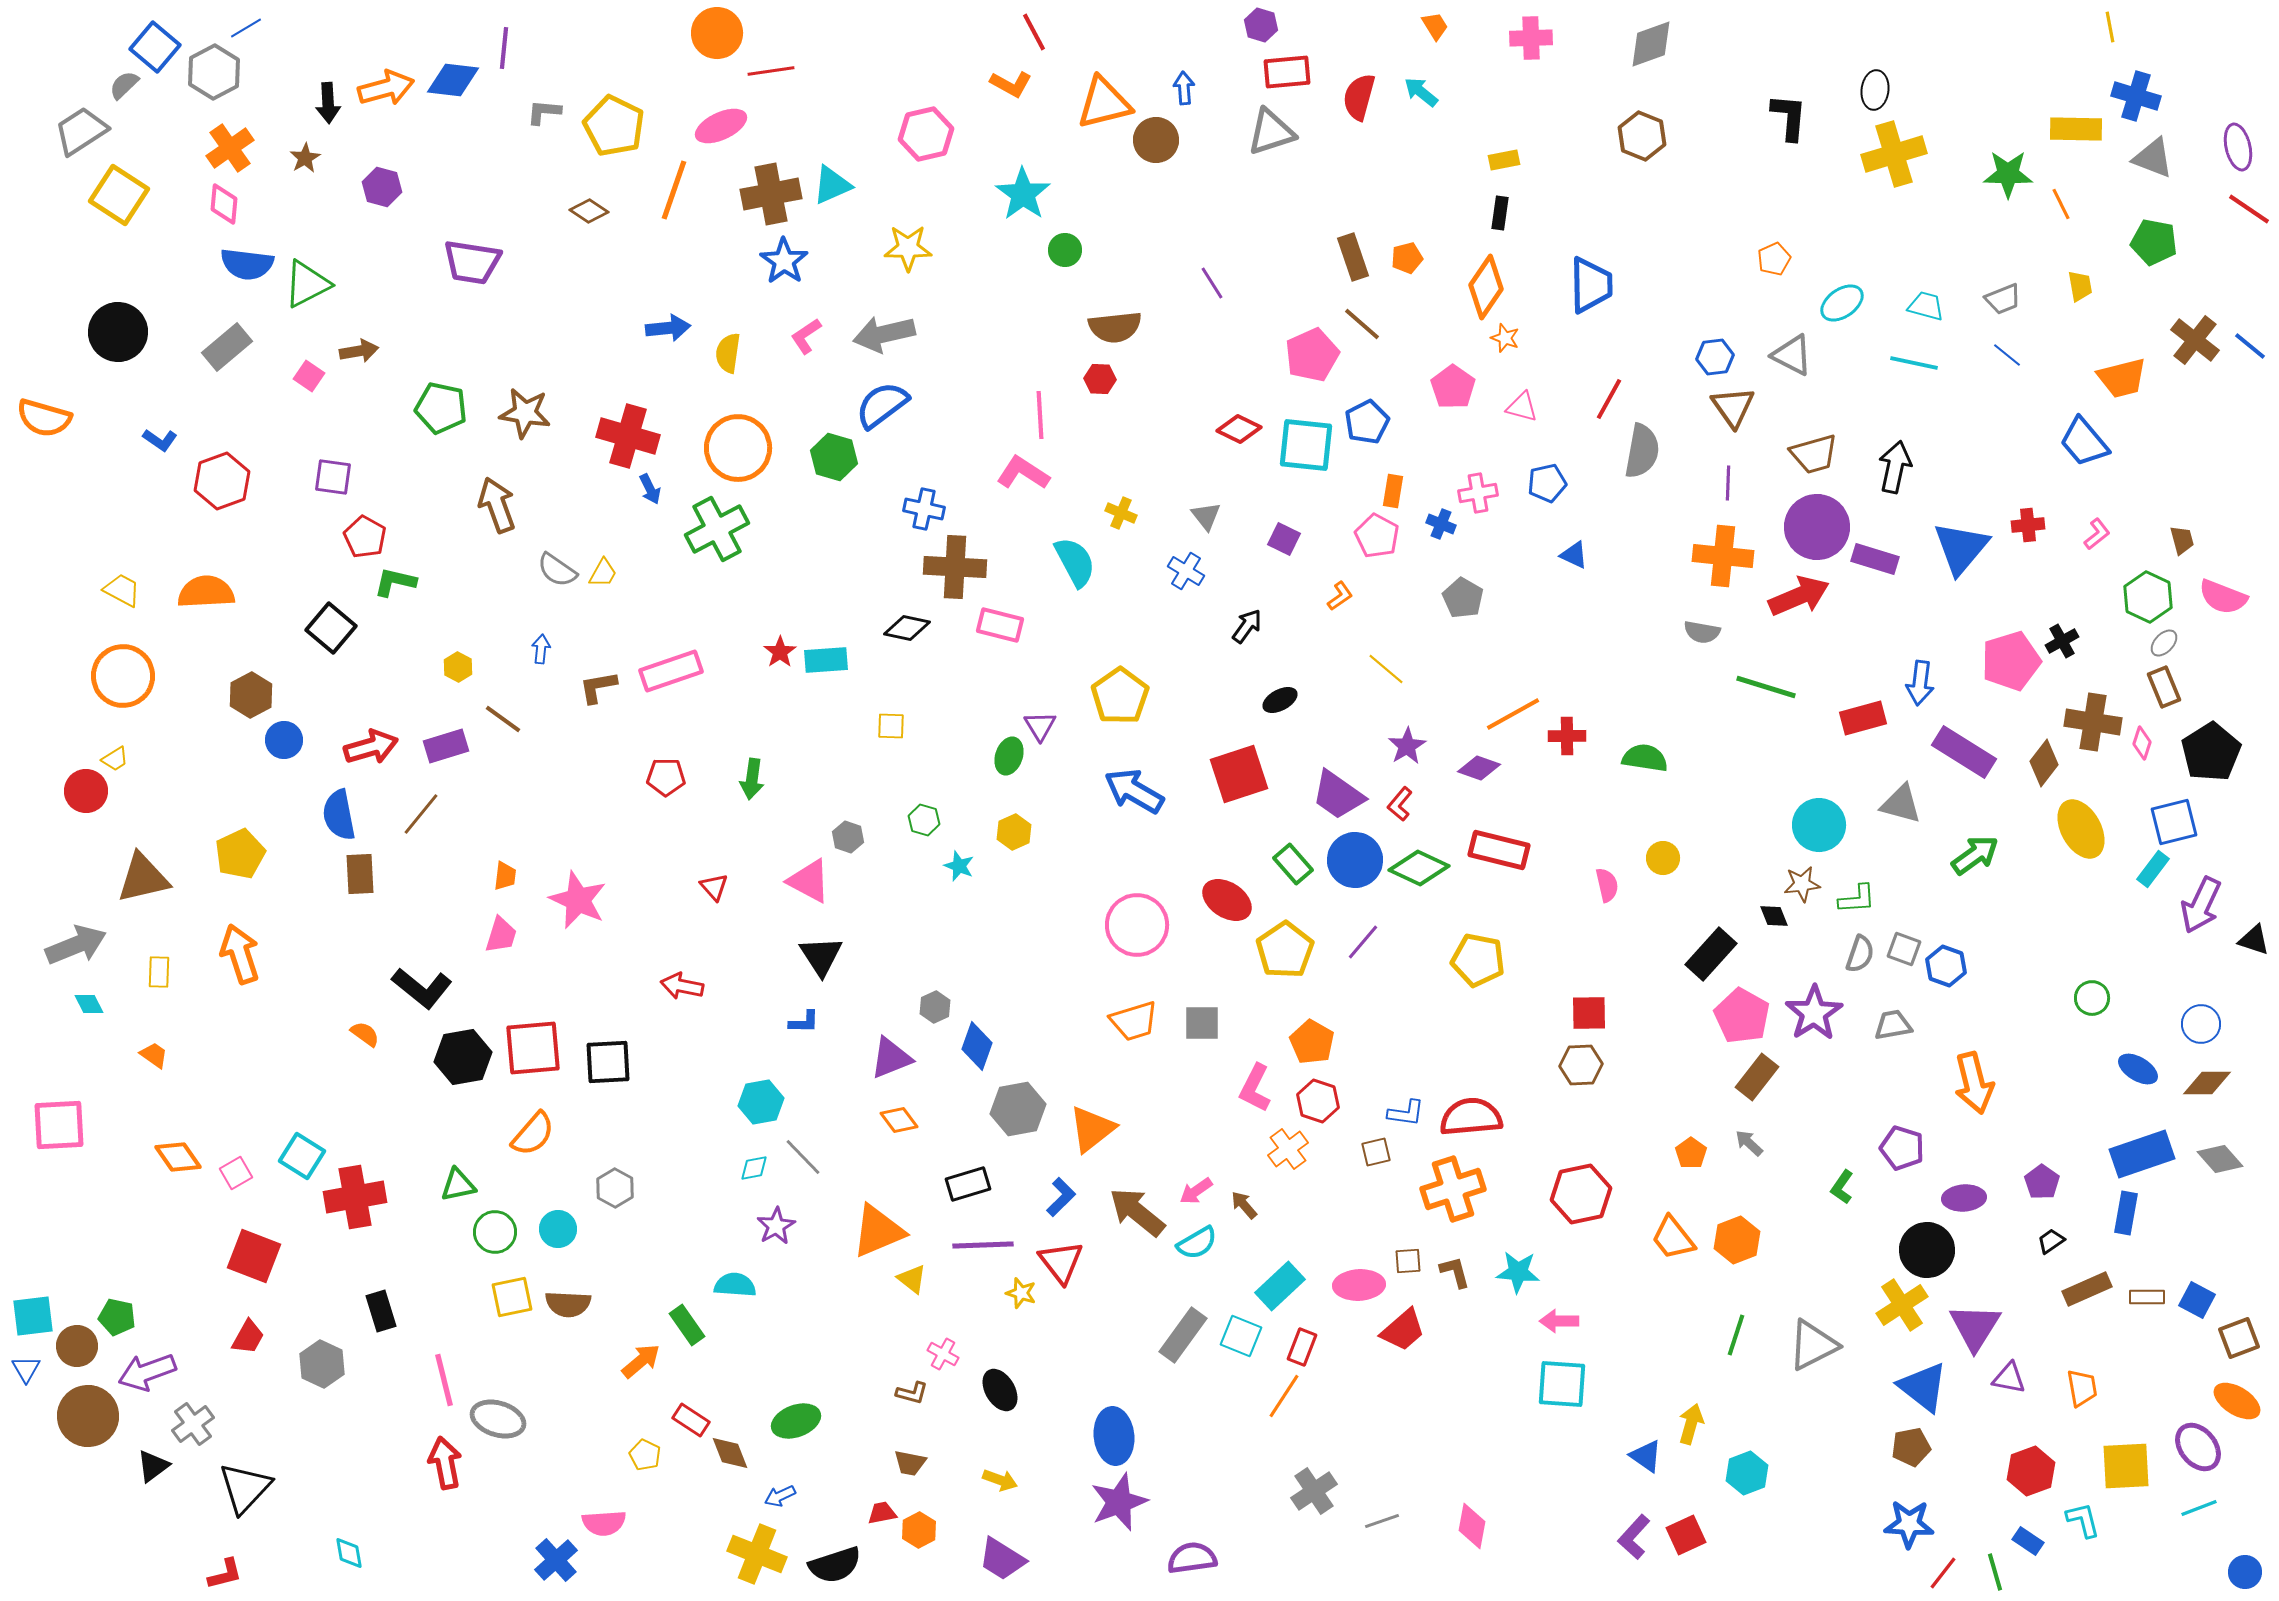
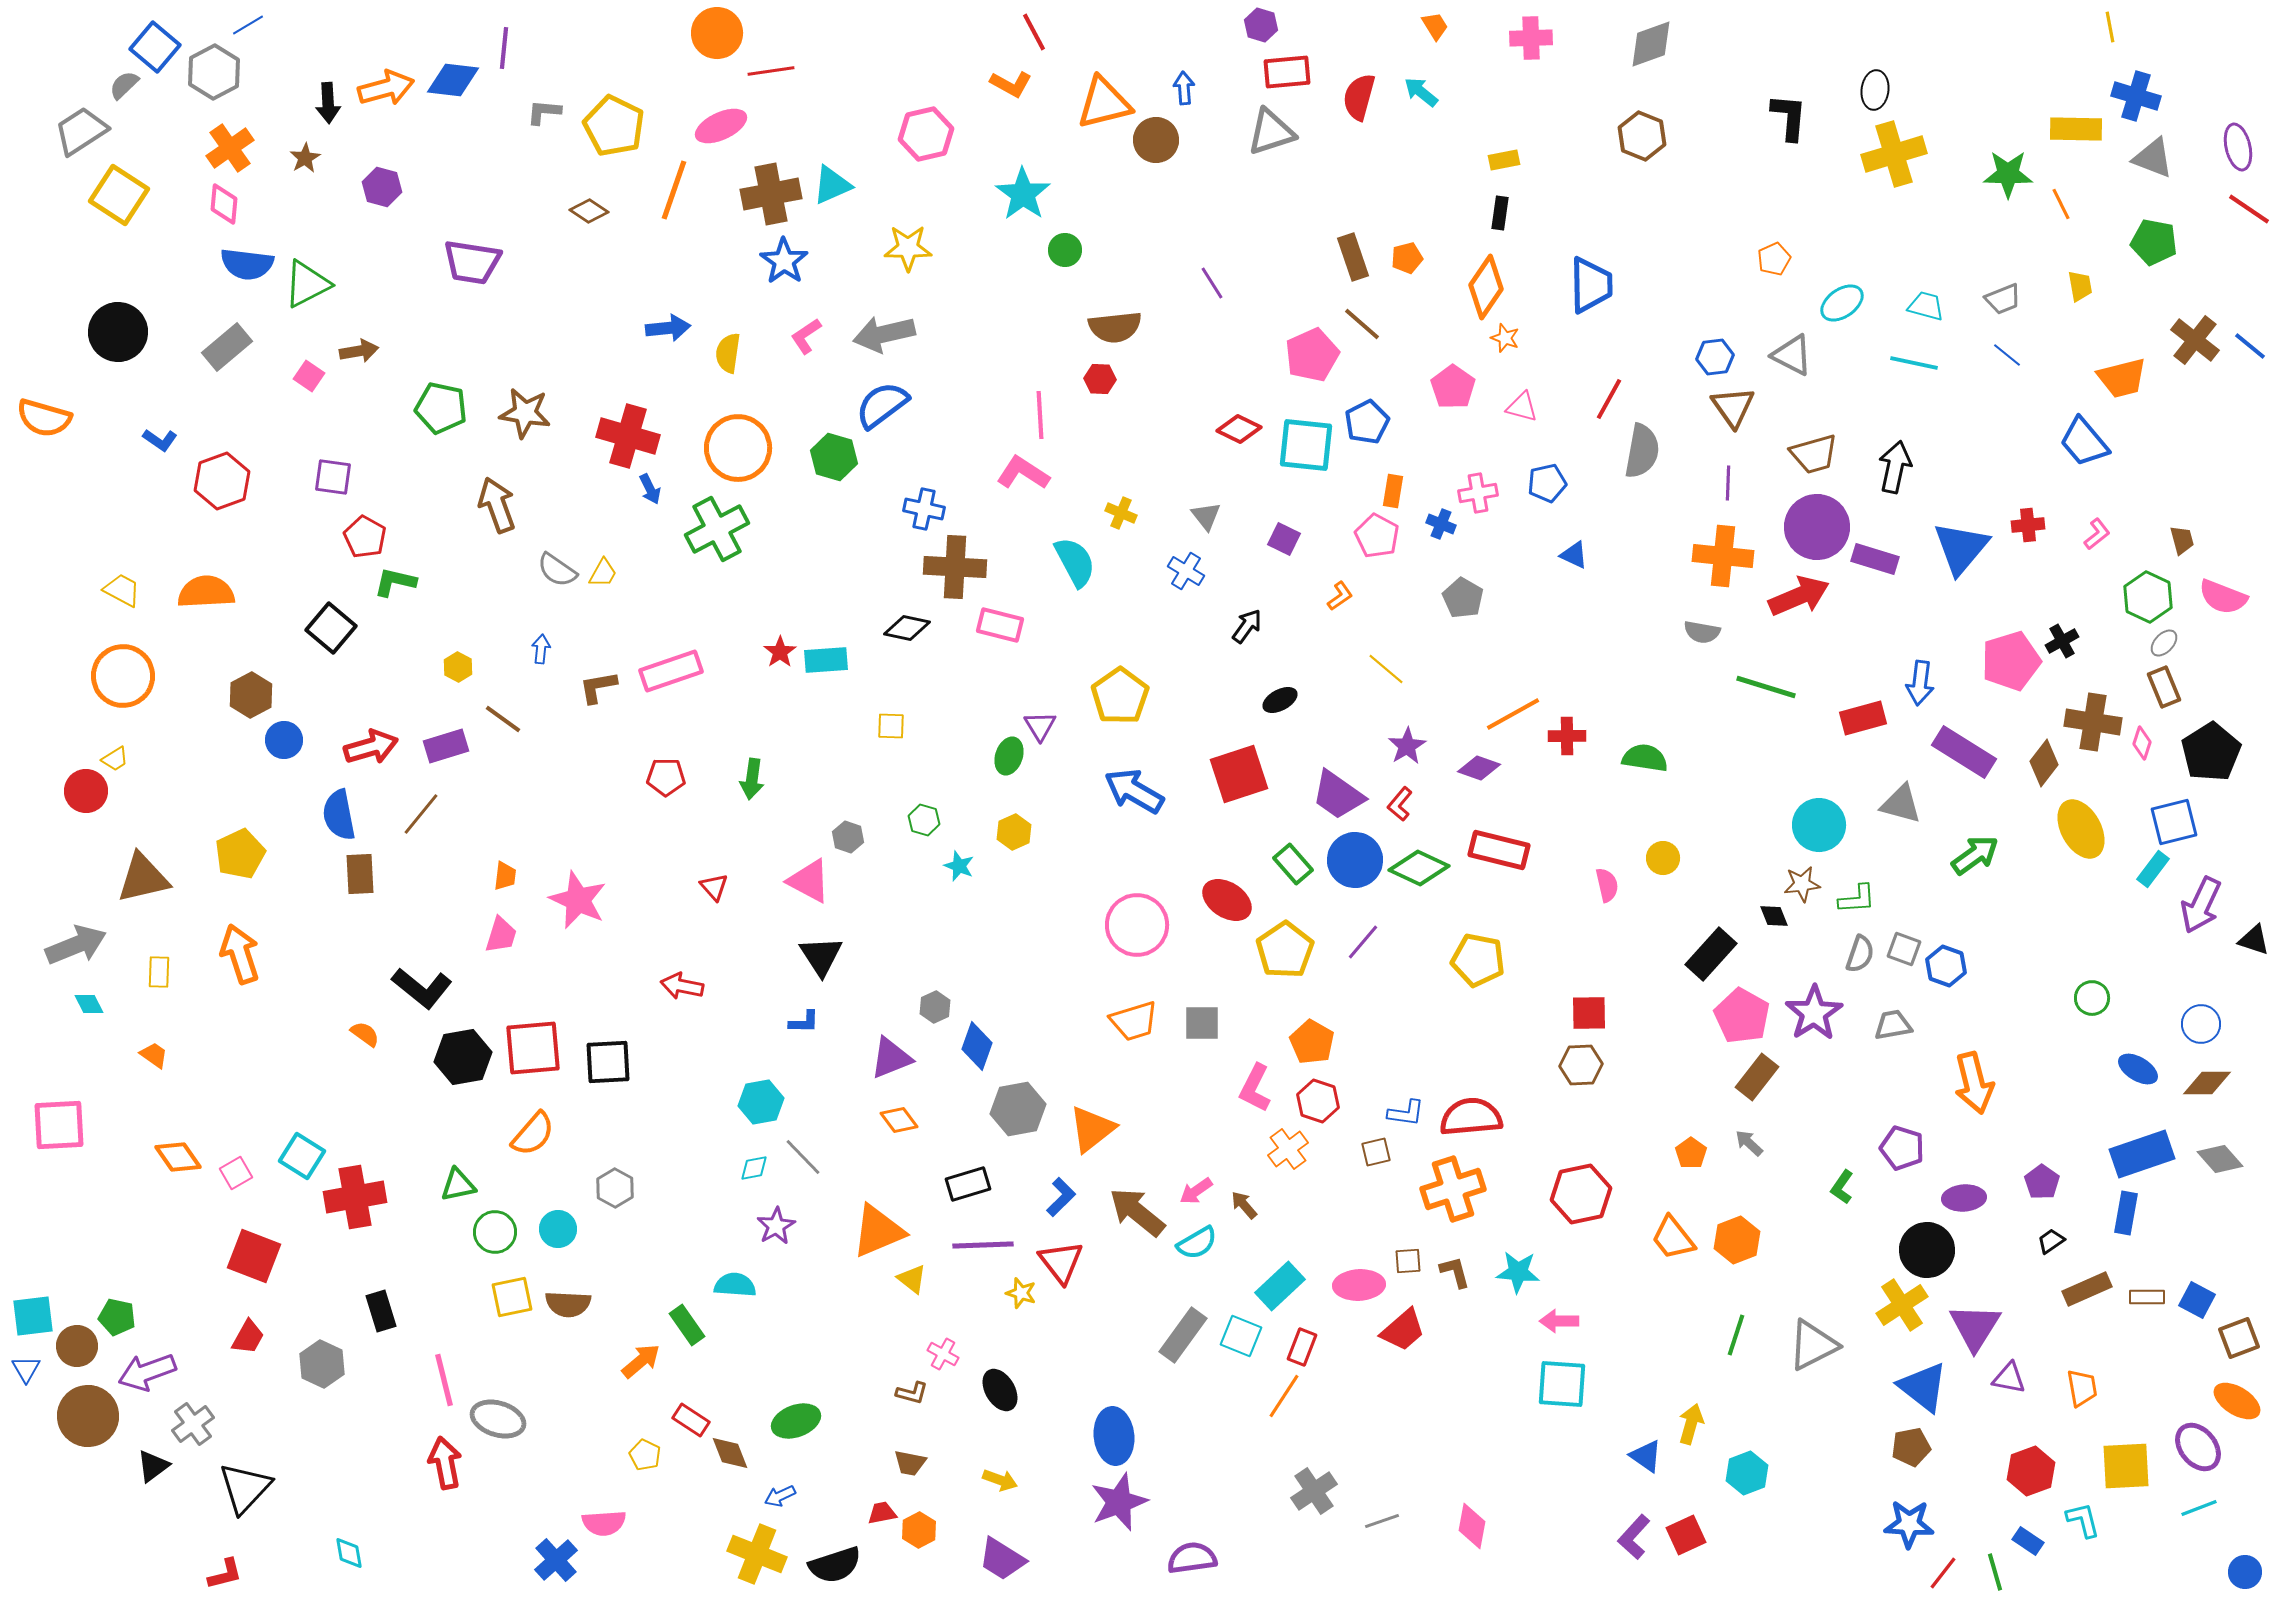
blue line at (246, 28): moved 2 px right, 3 px up
